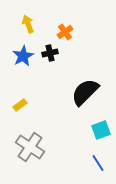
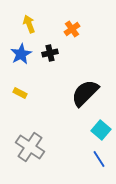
yellow arrow: moved 1 px right
orange cross: moved 7 px right, 3 px up
blue star: moved 2 px left, 2 px up
black semicircle: moved 1 px down
yellow rectangle: moved 12 px up; rotated 64 degrees clockwise
cyan square: rotated 30 degrees counterclockwise
blue line: moved 1 px right, 4 px up
